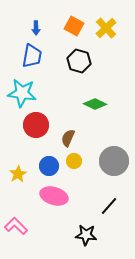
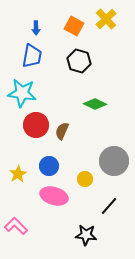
yellow cross: moved 9 px up
brown semicircle: moved 6 px left, 7 px up
yellow circle: moved 11 px right, 18 px down
